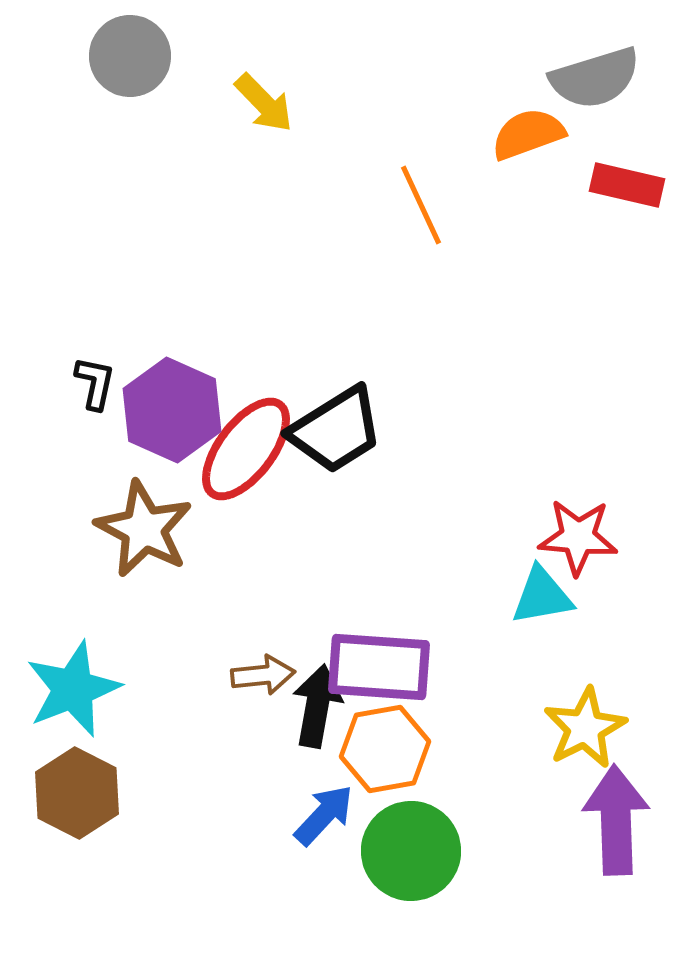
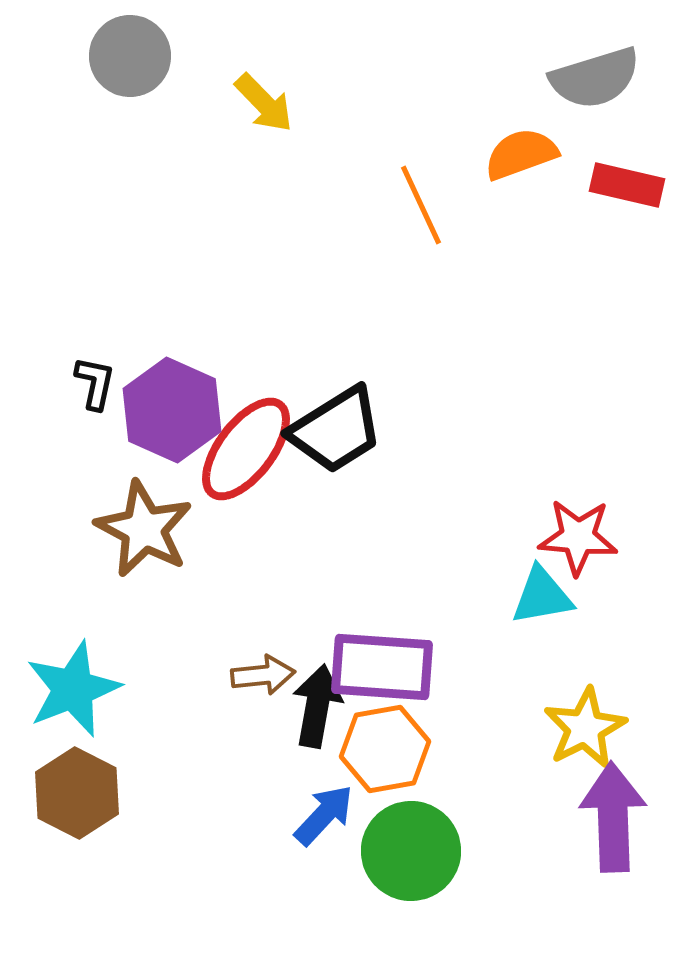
orange semicircle: moved 7 px left, 20 px down
purple rectangle: moved 3 px right
purple arrow: moved 3 px left, 3 px up
